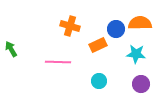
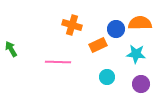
orange cross: moved 2 px right, 1 px up
cyan circle: moved 8 px right, 4 px up
